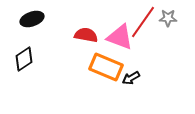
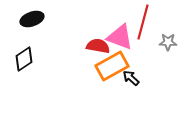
gray star: moved 24 px down
red line: rotated 20 degrees counterclockwise
red semicircle: moved 12 px right, 11 px down
orange rectangle: moved 6 px right, 1 px up; rotated 52 degrees counterclockwise
black arrow: rotated 72 degrees clockwise
